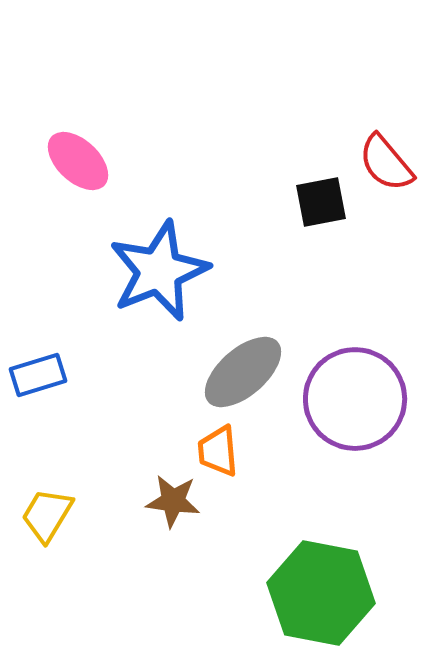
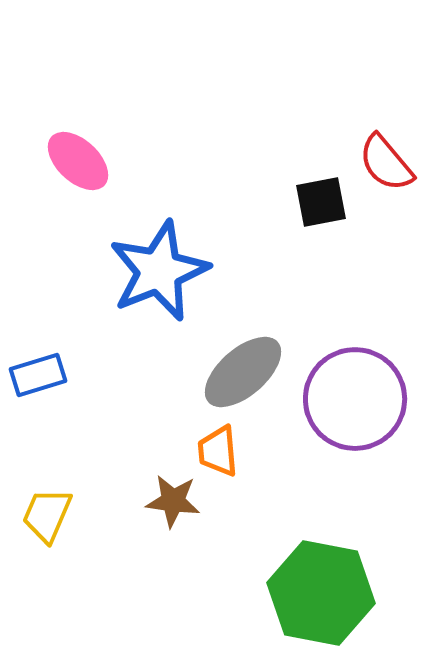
yellow trapezoid: rotated 8 degrees counterclockwise
